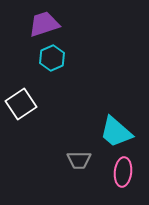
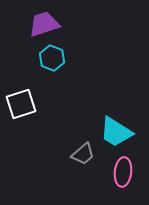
cyan hexagon: rotated 15 degrees counterclockwise
white square: rotated 16 degrees clockwise
cyan trapezoid: rotated 9 degrees counterclockwise
gray trapezoid: moved 4 px right, 6 px up; rotated 40 degrees counterclockwise
